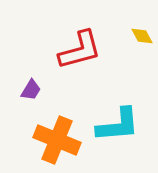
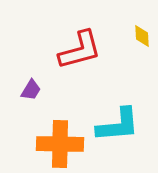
yellow diamond: rotated 25 degrees clockwise
orange cross: moved 3 px right, 4 px down; rotated 21 degrees counterclockwise
